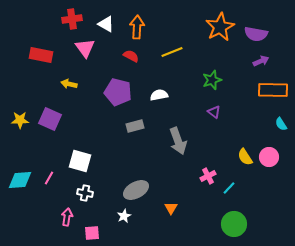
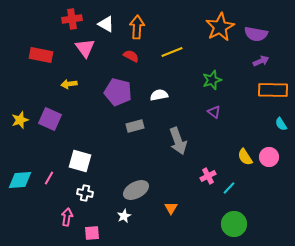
yellow arrow: rotated 21 degrees counterclockwise
yellow star: rotated 18 degrees counterclockwise
